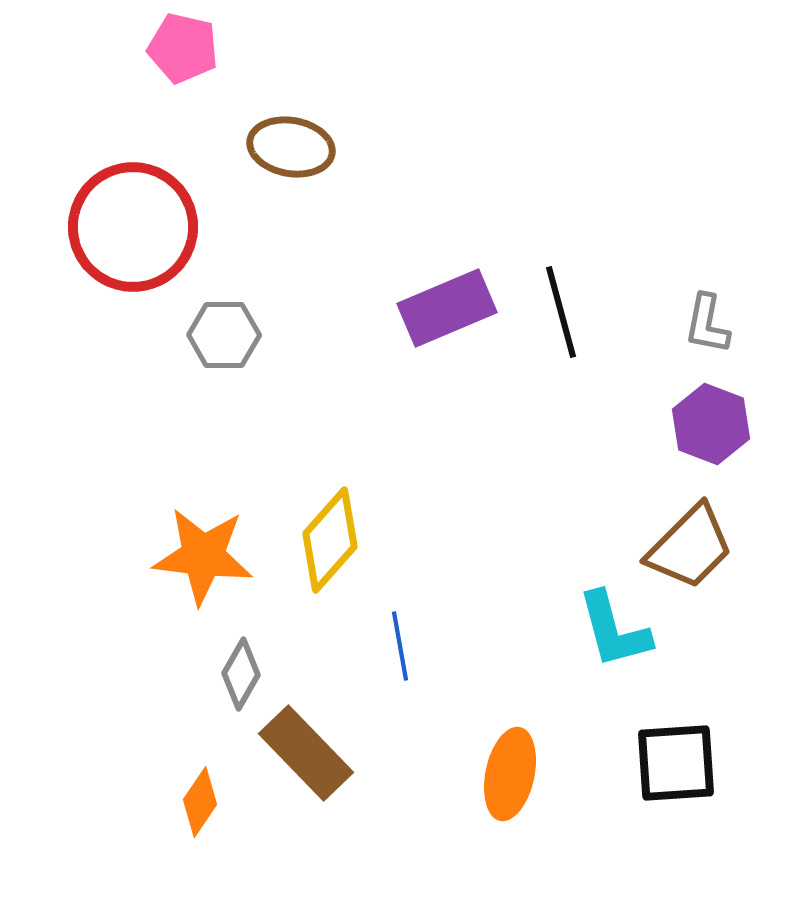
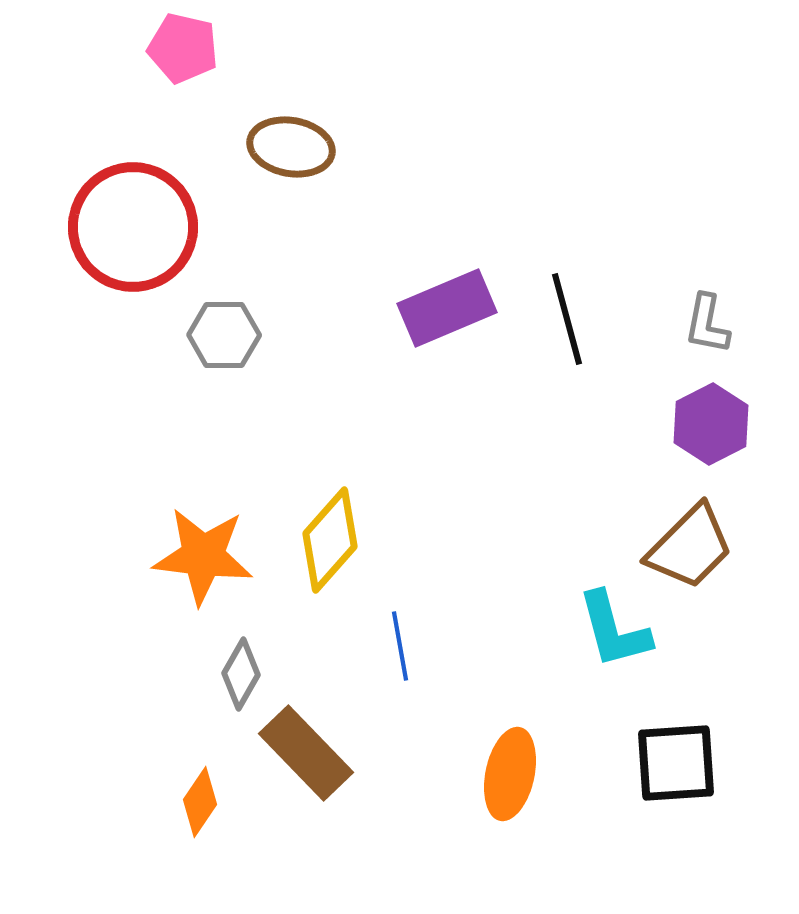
black line: moved 6 px right, 7 px down
purple hexagon: rotated 12 degrees clockwise
